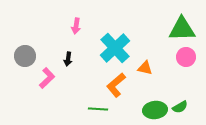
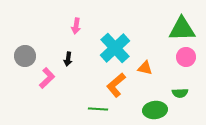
green semicircle: moved 14 px up; rotated 28 degrees clockwise
